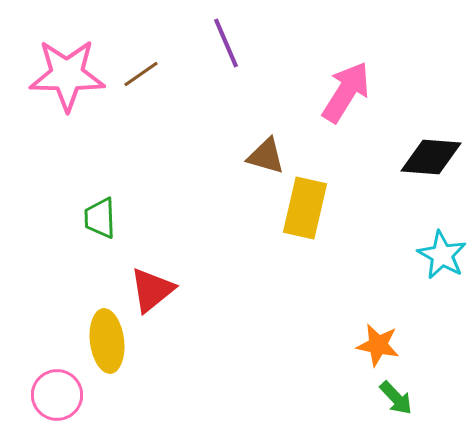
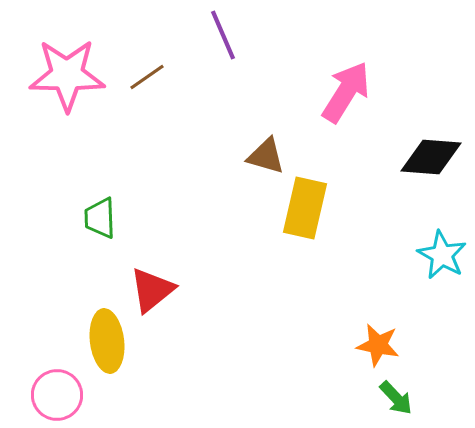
purple line: moved 3 px left, 8 px up
brown line: moved 6 px right, 3 px down
